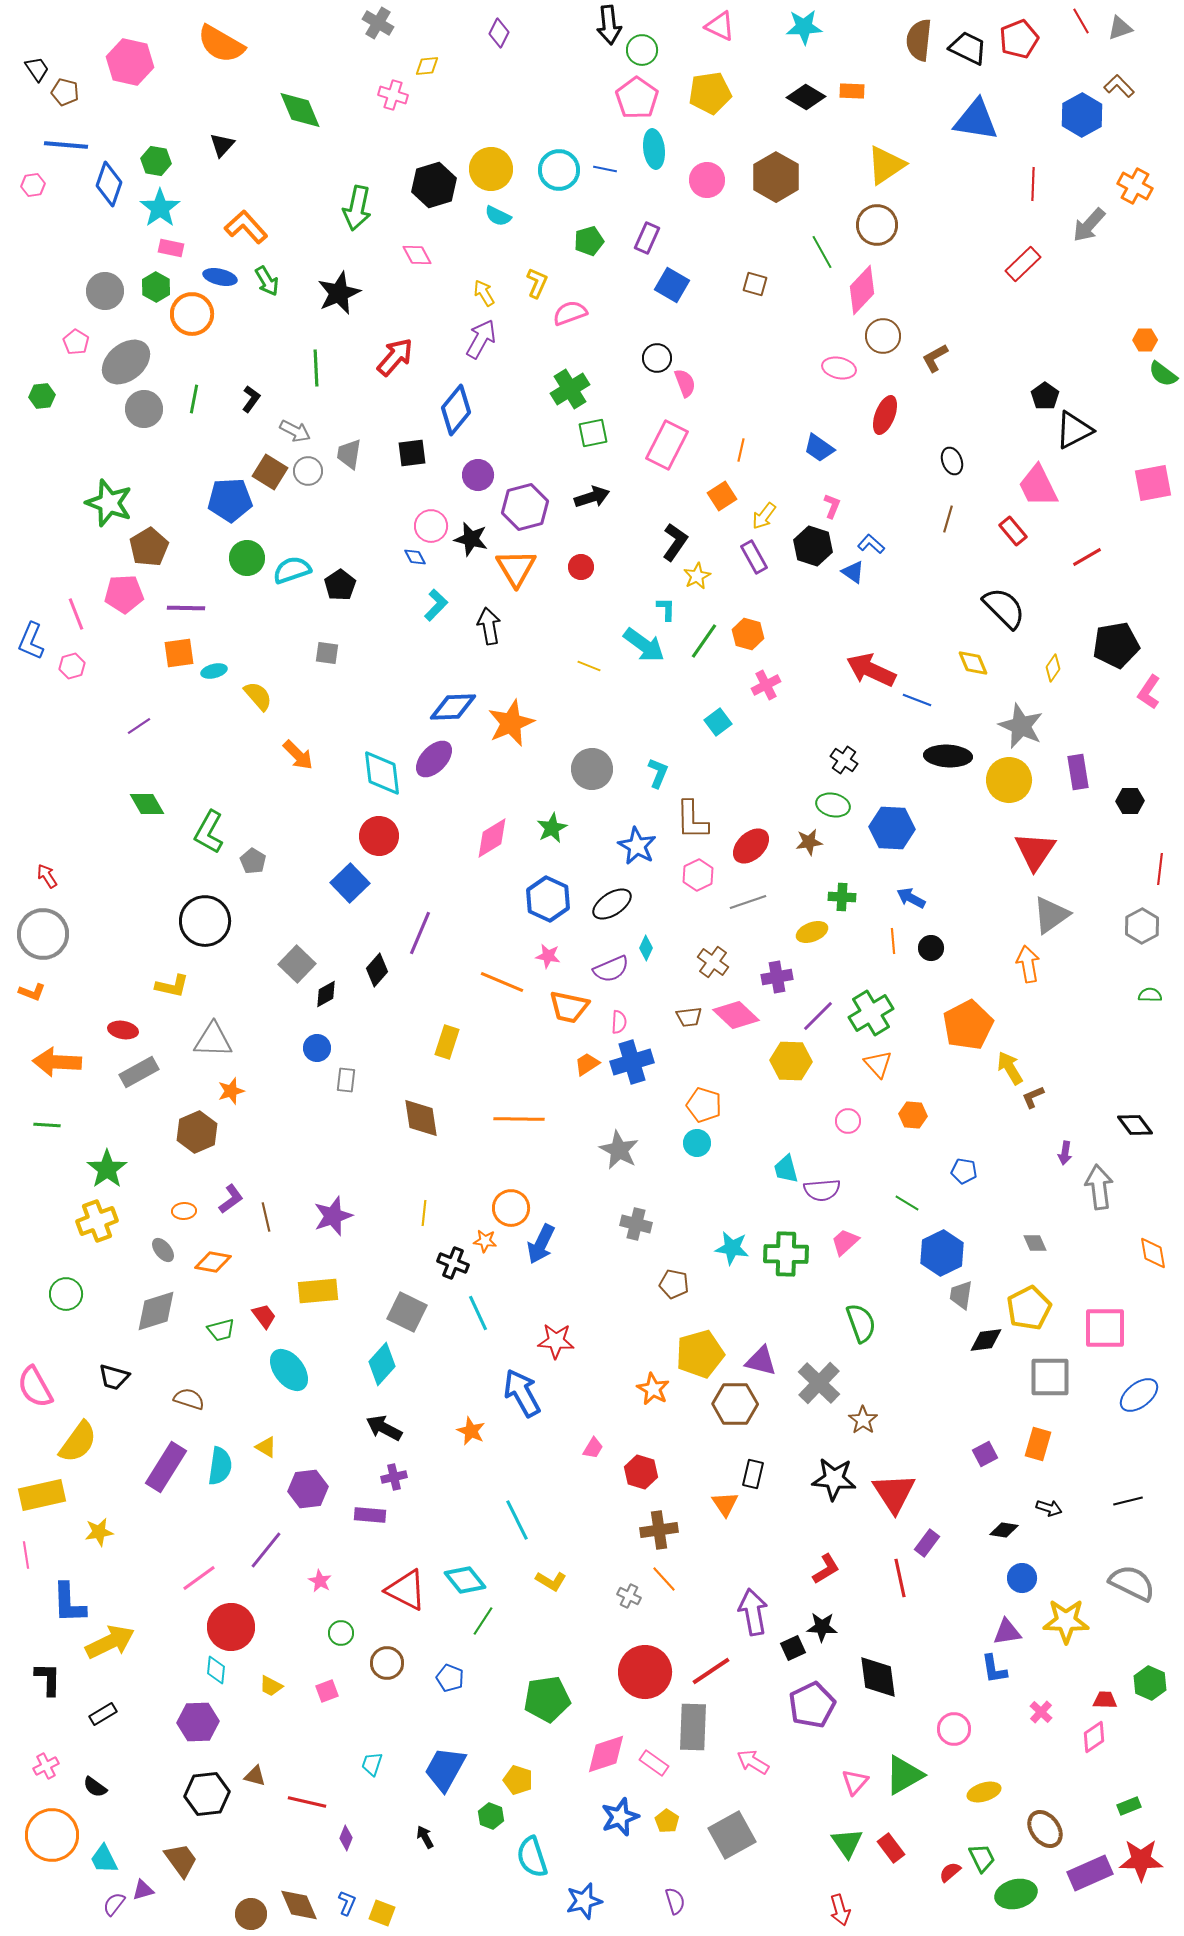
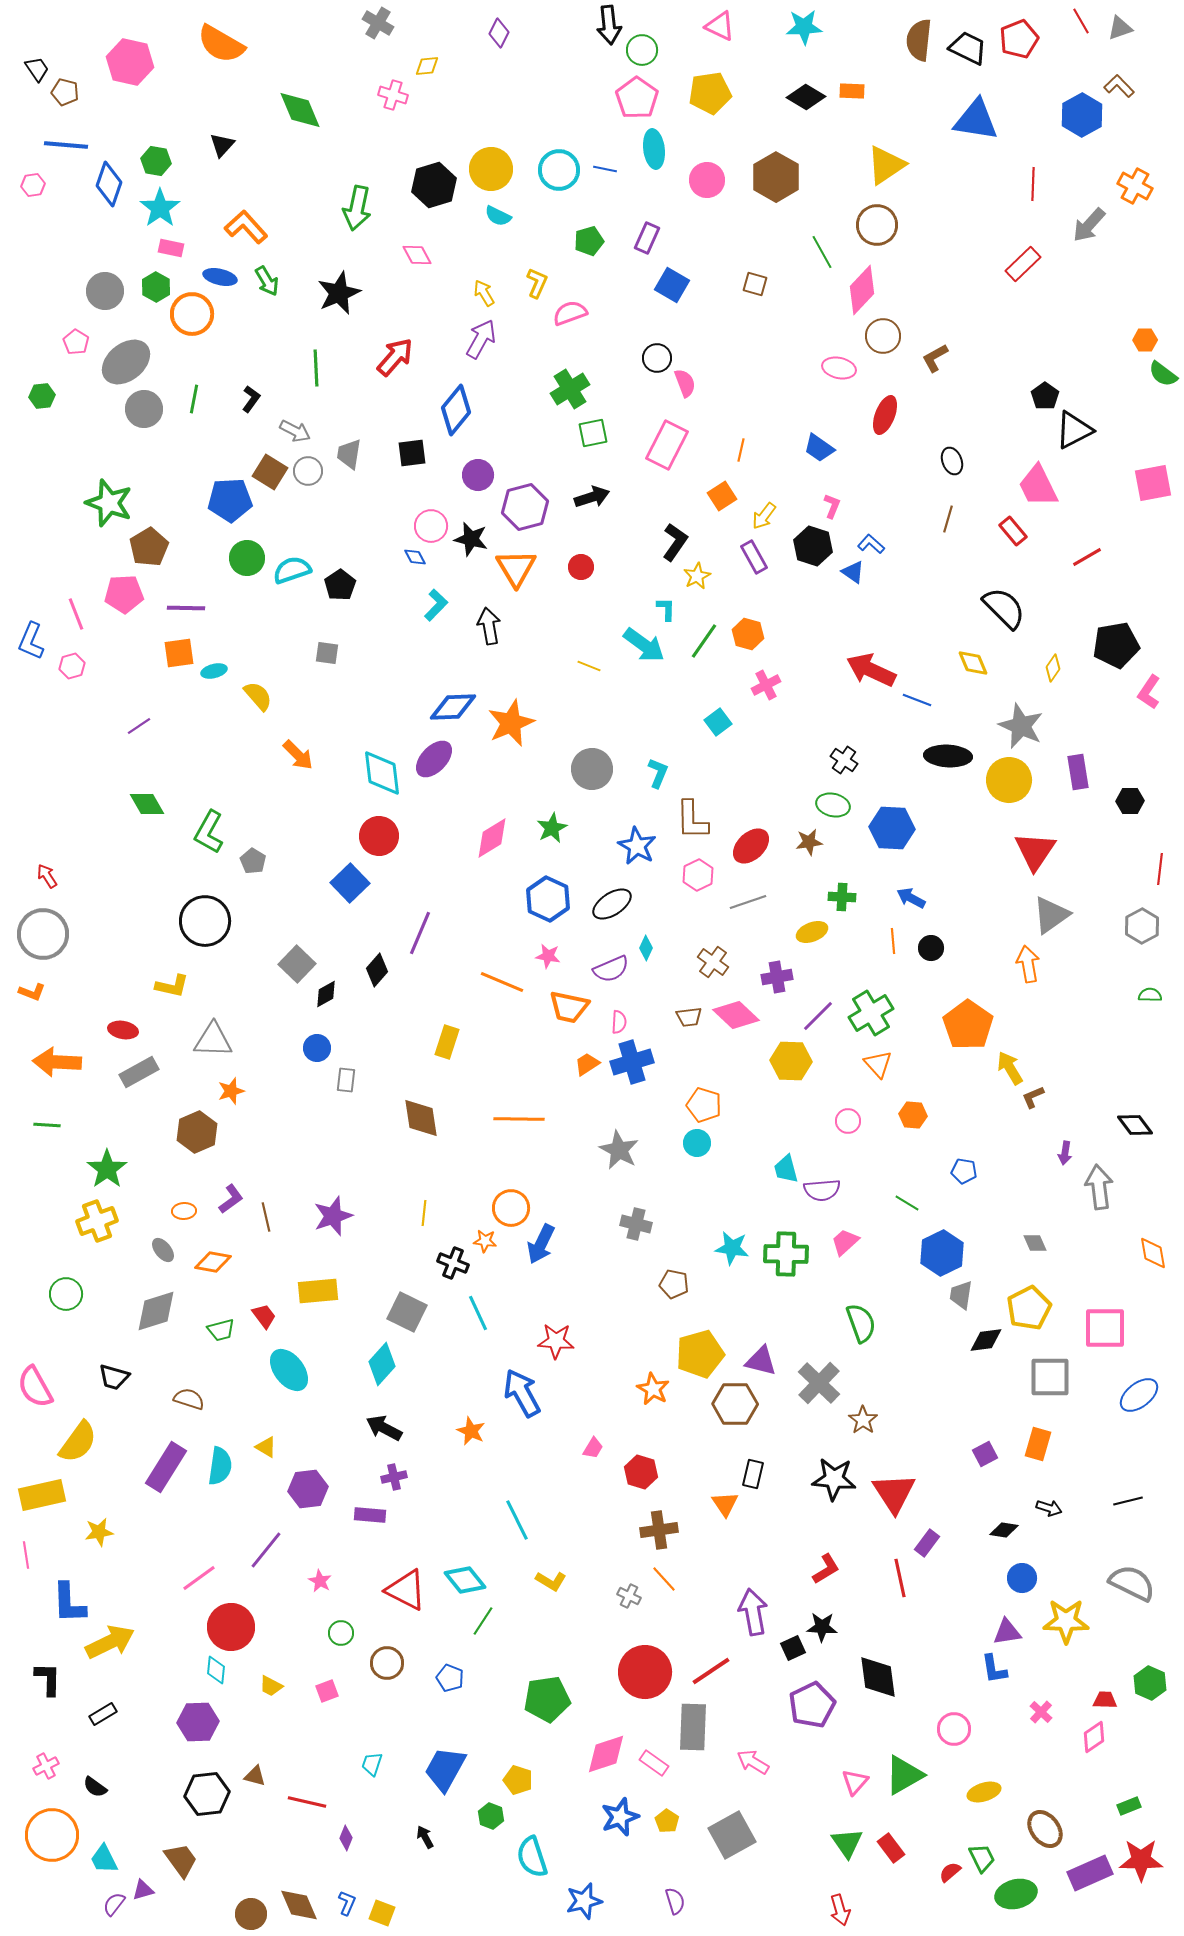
orange pentagon at (968, 1025): rotated 9 degrees counterclockwise
